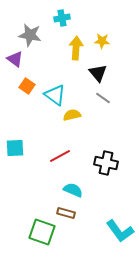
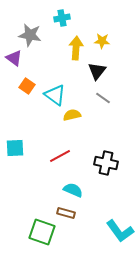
purple triangle: moved 1 px left, 1 px up
black triangle: moved 1 px left, 2 px up; rotated 18 degrees clockwise
